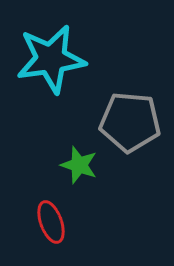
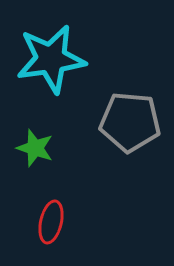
green star: moved 44 px left, 17 px up
red ellipse: rotated 33 degrees clockwise
